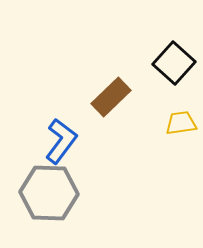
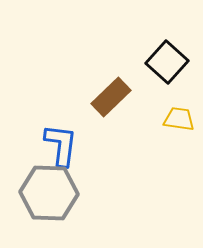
black square: moved 7 px left, 1 px up
yellow trapezoid: moved 2 px left, 4 px up; rotated 16 degrees clockwise
blue L-shape: moved 4 px down; rotated 30 degrees counterclockwise
